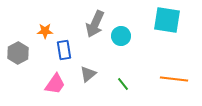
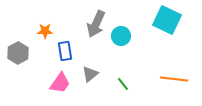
cyan square: rotated 16 degrees clockwise
gray arrow: moved 1 px right
blue rectangle: moved 1 px right, 1 px down
gray triangle: moved 2 px right
pink trapezoid: moved 5 px right, 1 px up
